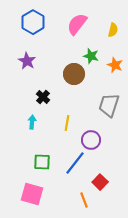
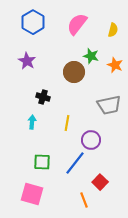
brown circle: moved 2 px up
black cross: rotated 24 degrees counterclockwise
gray trapezoid: rotated 120 degrees counterclockwise
